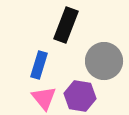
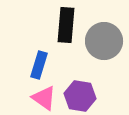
black rectangle: rotated 16 degrees counterclockwise
gray circle: moved 20 px up
pink triangle: rotated 16 degrees counterclockwise
